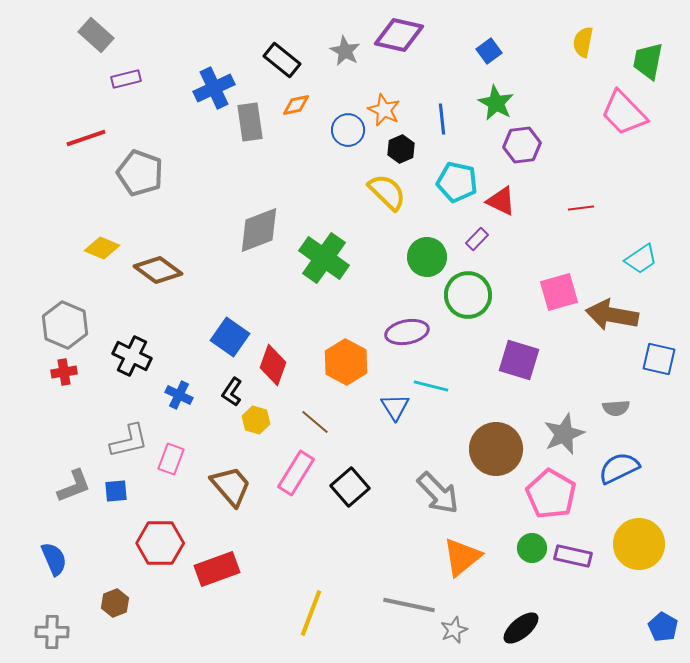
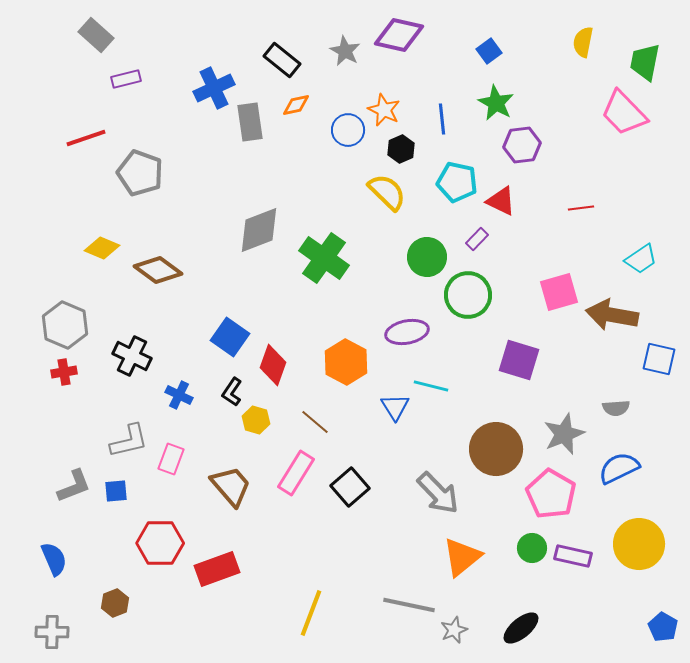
green trapezoid at (648, 61): moved 3 px left, 1 px down
